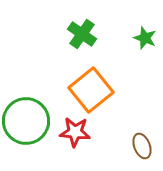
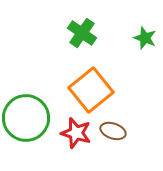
green cross: moved 1 px up
green circle: moved 3 px up
red star: moved 1 px right, 1 px down; rotated 12 degrees clockwise
brown ellipse: moved 29 px left, 15 px up; rotated 50 degrees counterclockwise
